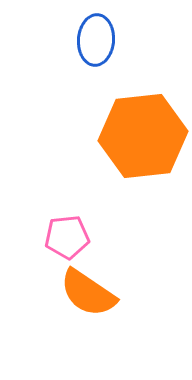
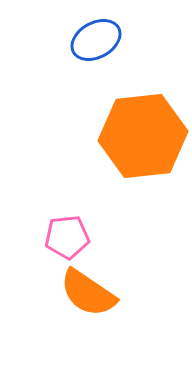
blue ellipse: rotated 57 degrees clockwise
